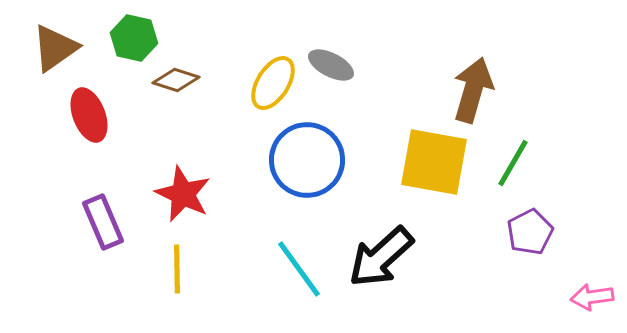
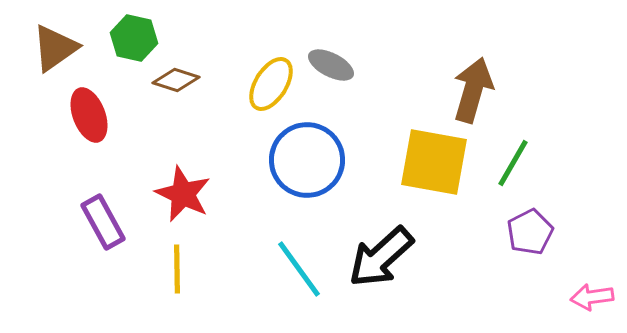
yellow ellipse: moved 2 px left, 1 px down
purple rectangle: rotated 6 degrees counterclockwise
